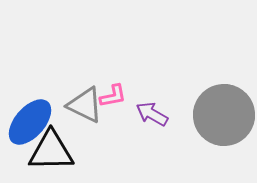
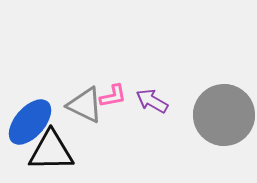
purple arrow: moved 13 px up
